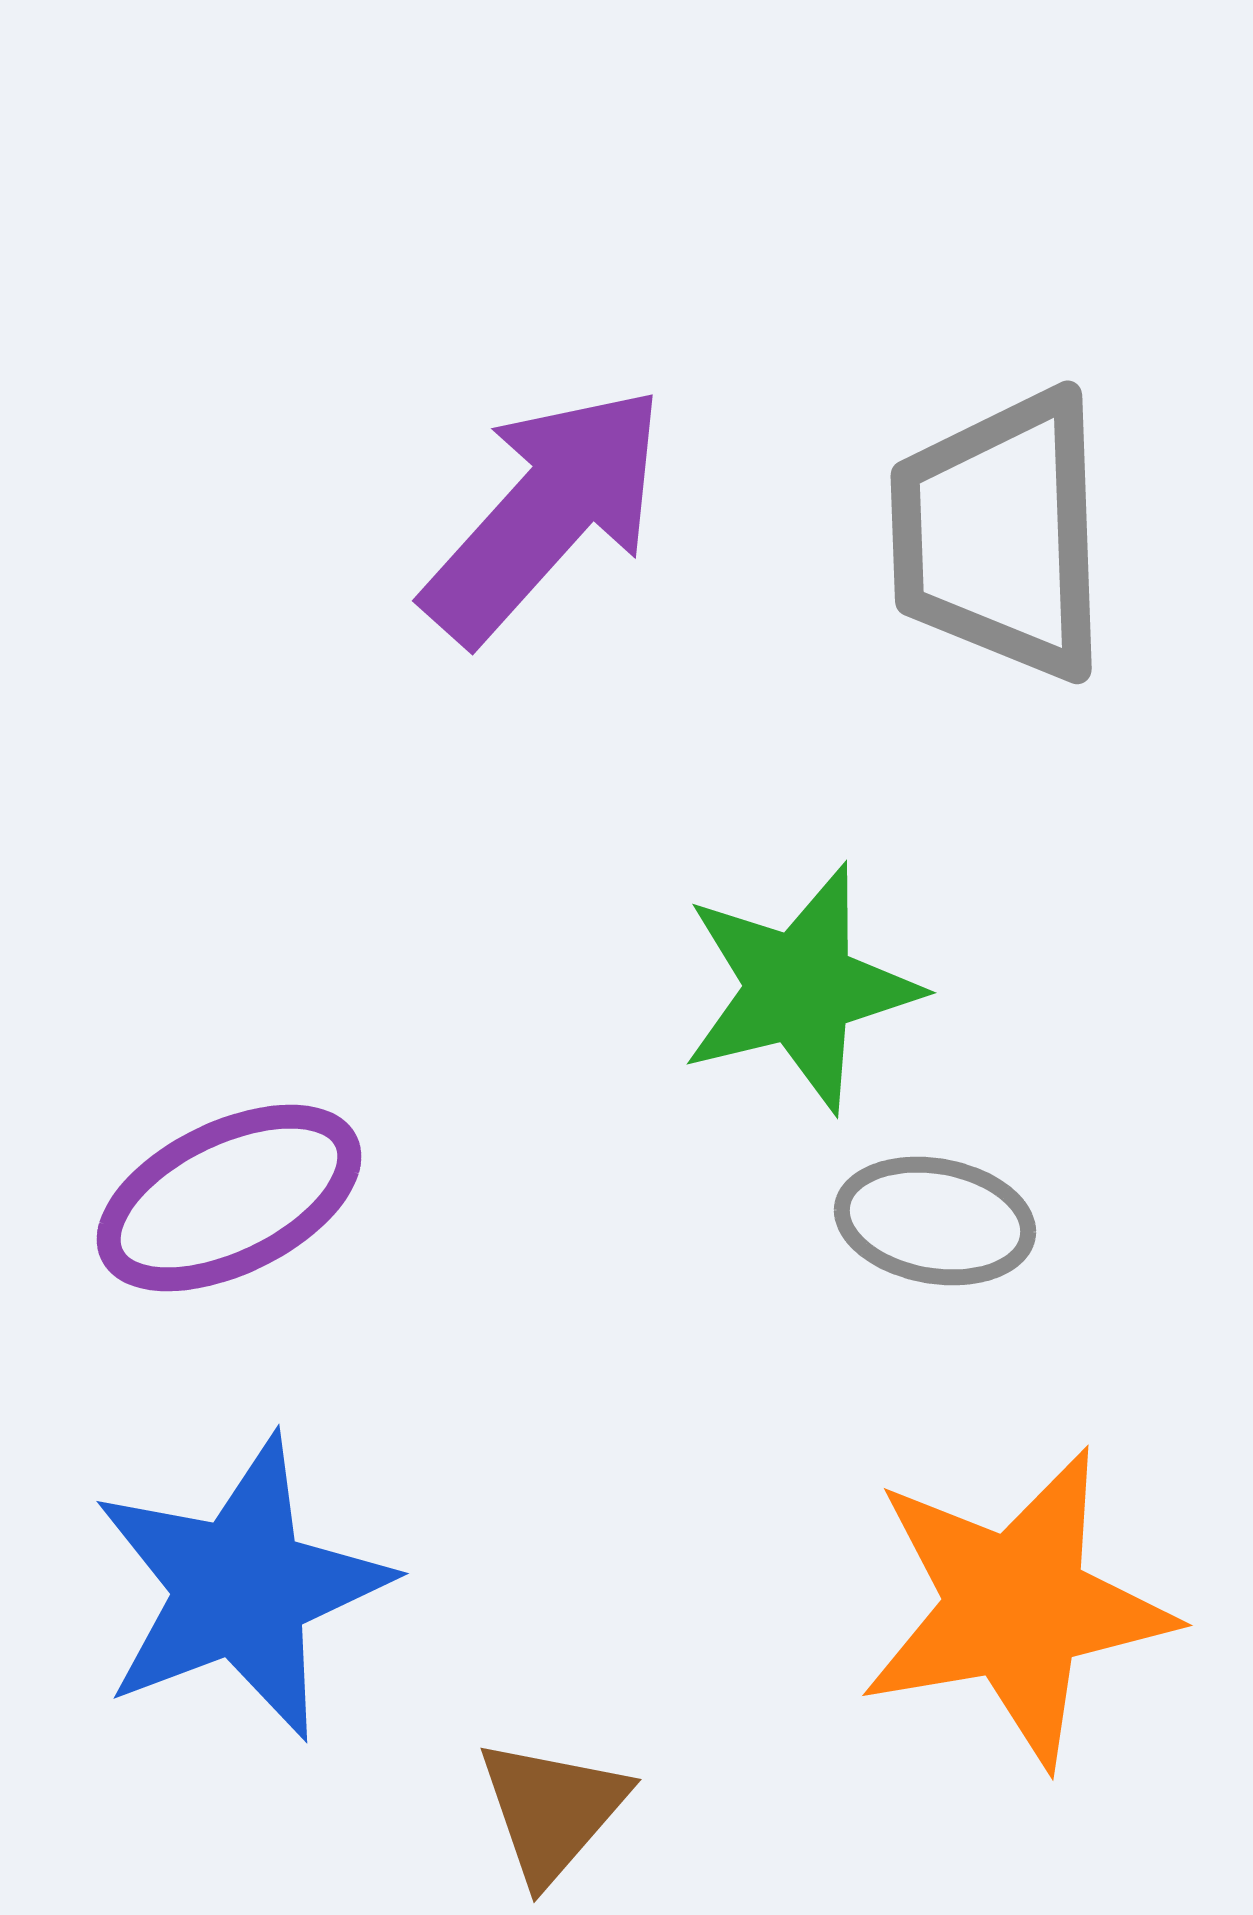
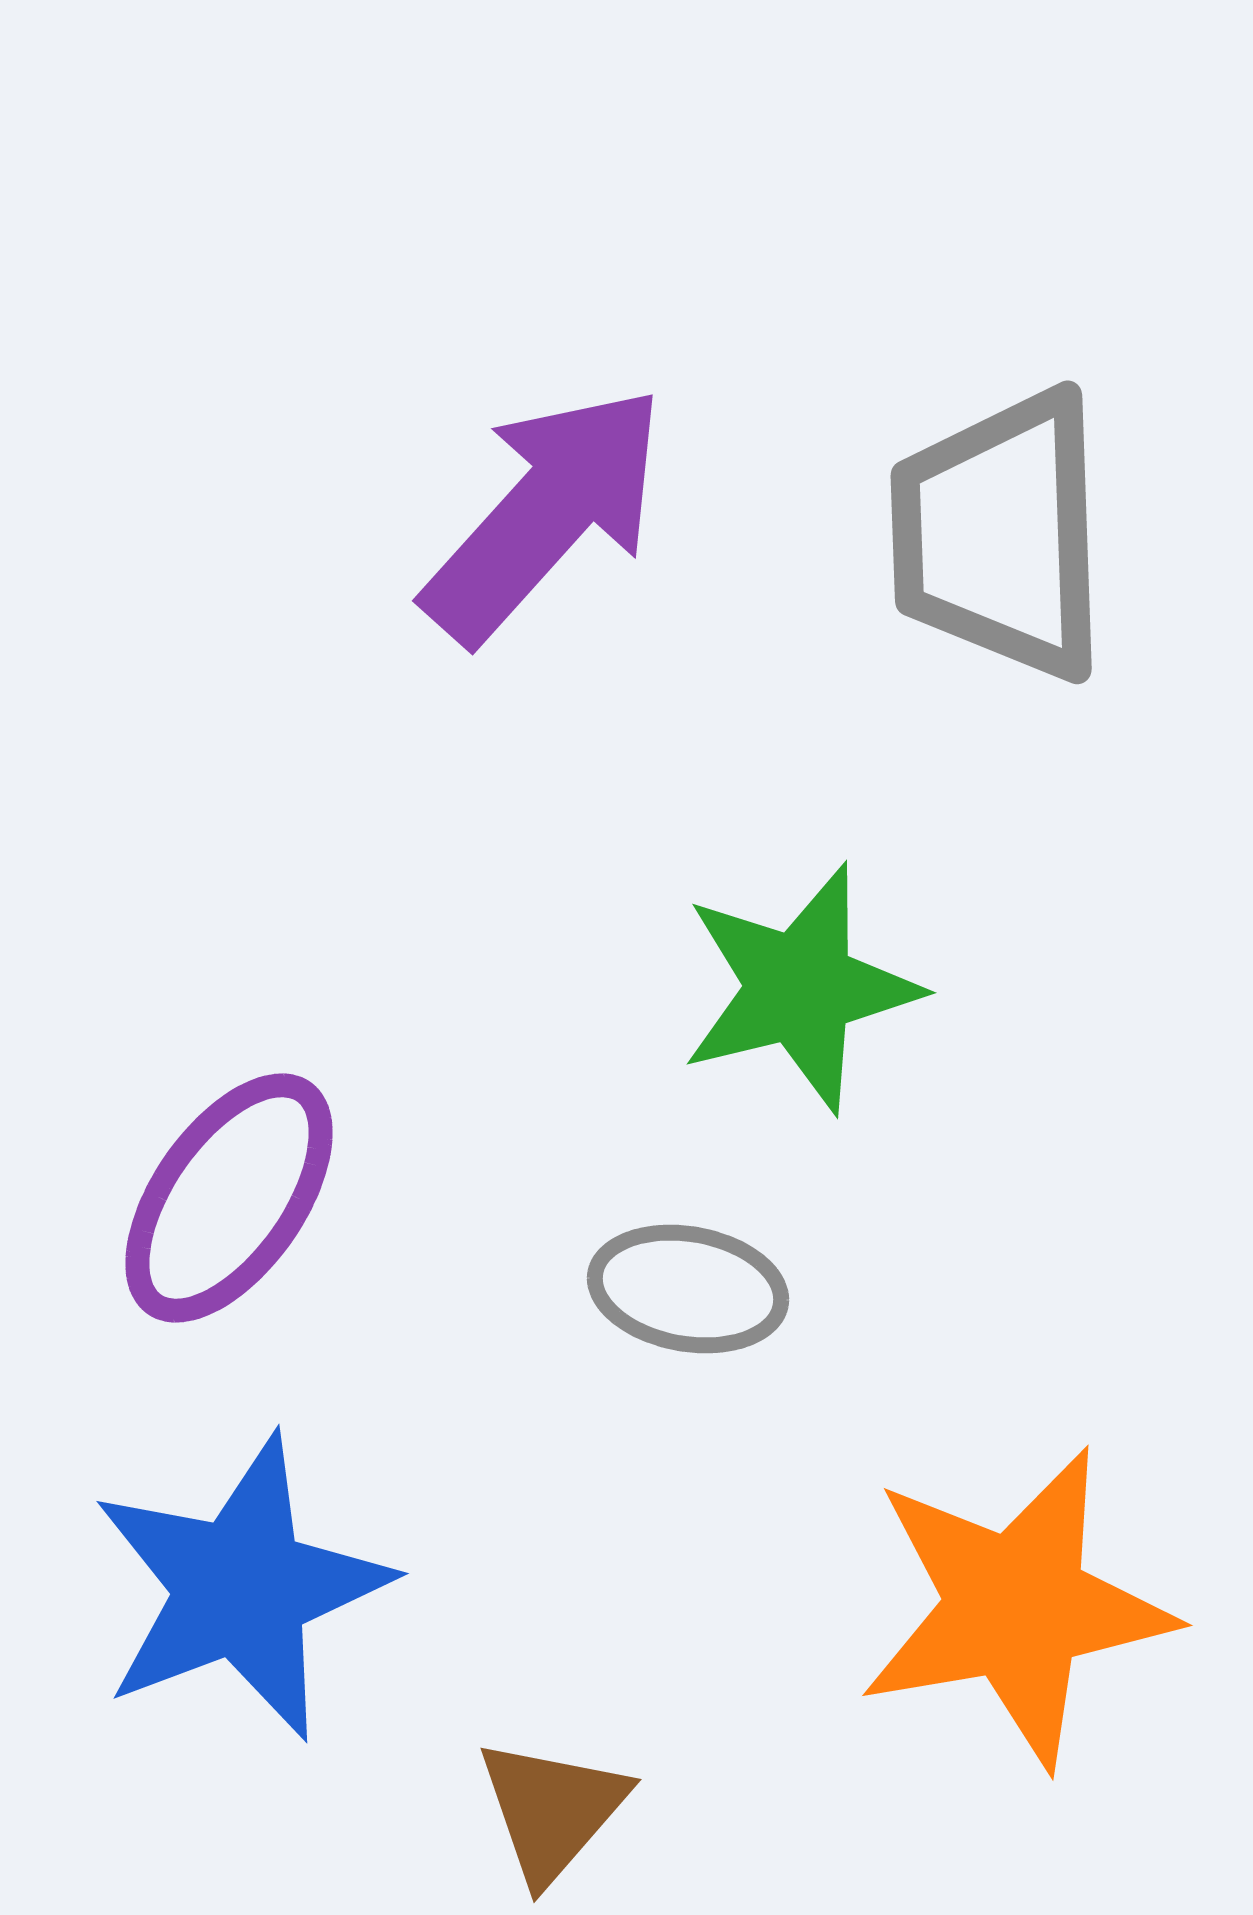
purple ellipse: rotated 29 degrees counterclockwise
gray ellipse: moved 247 px left, 68 px down
